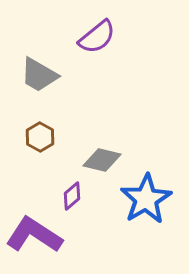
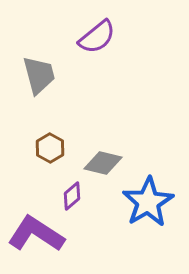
gray trapezoid: rotated 135 degrees counterclockwise
brown hexagon: moved 10 px right, 11 px down
gray diamond: moved 1 px right, 3 px down
blue star: moved 2 px right, 3 px down
purple L-shape: moved 2 px right, 1 px up
